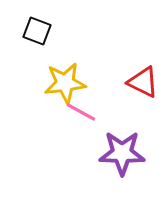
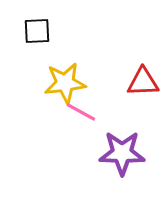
black square: rotated 24 degrees counterclockwise
red triangle: rotated 28 degrees counterclockwise
